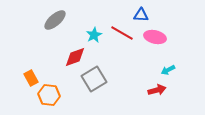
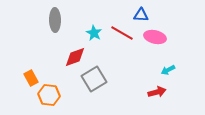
gray ellipse: rotated 50 degrees counterclockwise
cyan star: moved 2 px up; rotated 14 degrees counterclockwise
red arrow: moved 2 px down
